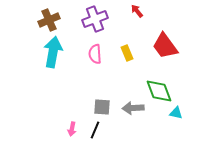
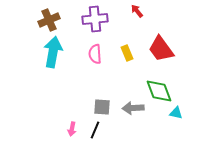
purple cross: rotated 15 degrees clockwise
red trapezoid: moved 4 px left, 3 px down
